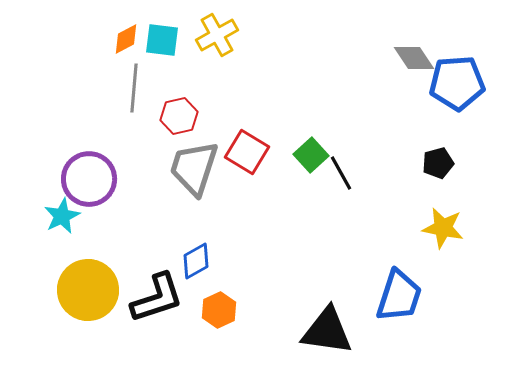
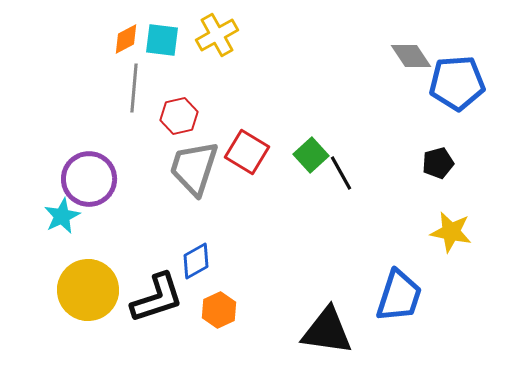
gray diamond: moved 3 px left, 2 px up
yellow star: moved 8 px right, 4 px down
